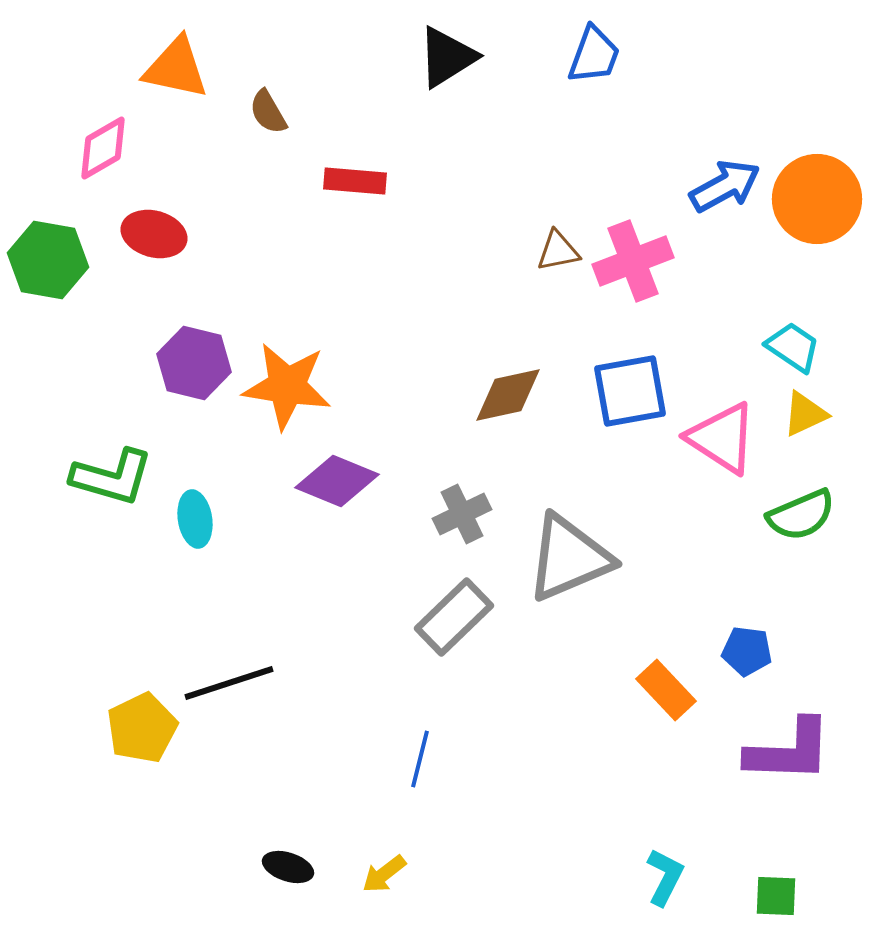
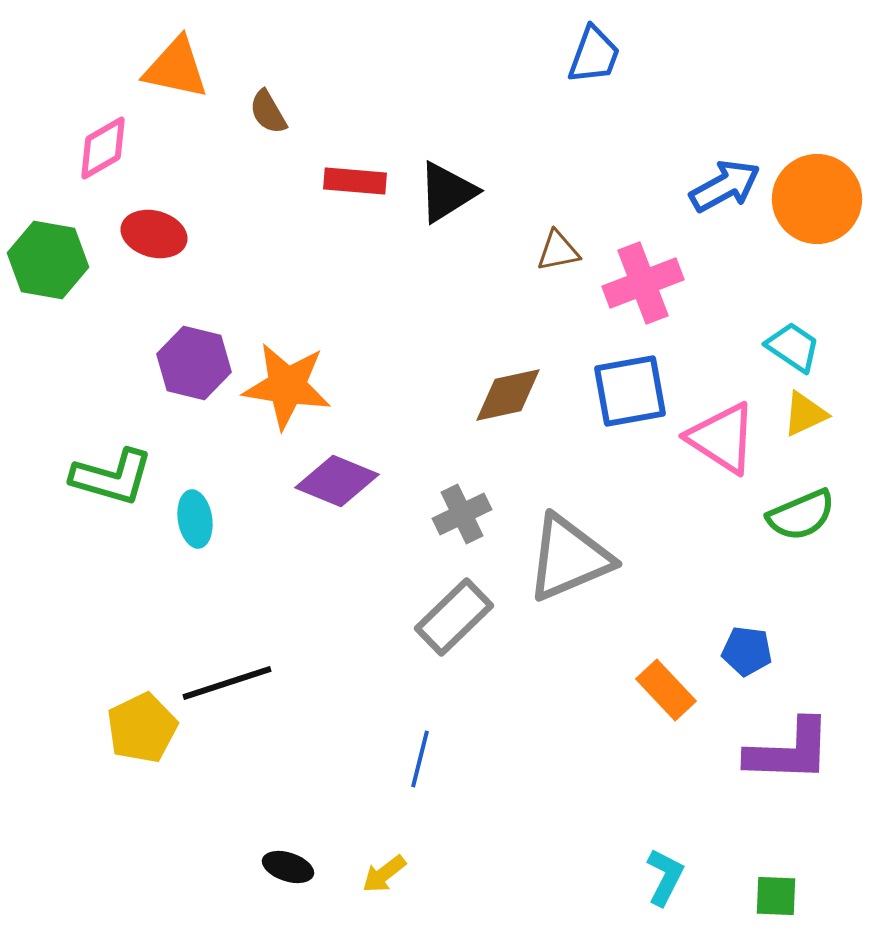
black triangle: moved 135 px down
pink cross: moved 10 px right, 22 px down
black line: moved 2 px left
